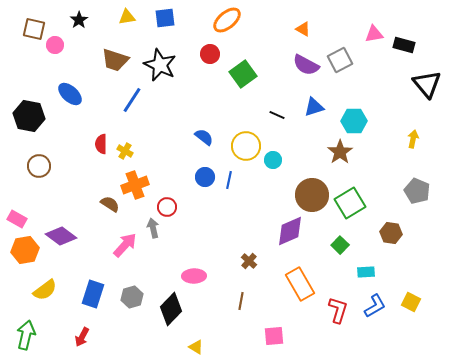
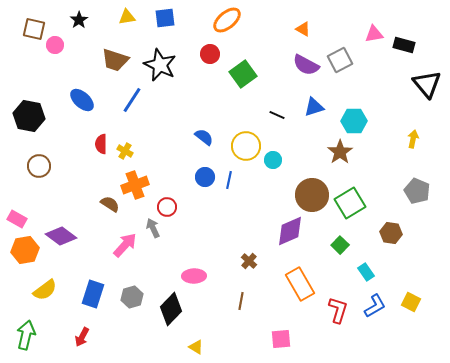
blue ellipse at (70, 94): moved 12 px right, 6 px down
gray arrow at (153, 228): rotated 12 degrees counterclockwise
cyan rectangle at (366, 272): rotated 60 degrees clockwise
pink square at (274, 336): moved 7 px right, 3 px down
